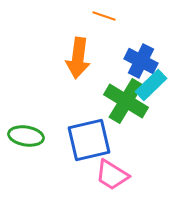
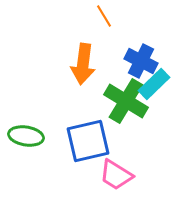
orange line: rotated 40 degrees clockwise
orange arrow: moved 5 px right, 6 px down
cyan rectangle: moved 3 px right, 1 px up
blue square: moved 1 px left, 1 px down
pink trapezoid: moved 4 px right
